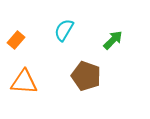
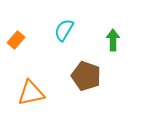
green arrow: rotated 45 degrees counterclockwise
orange triangle: moved 7 px right, 11 px down; rotated 16 degrees counterclockwise
